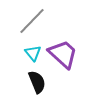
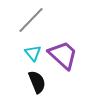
gray line: moved 1 px left, 1 px up
purple trapezoid: moved 1 px down
